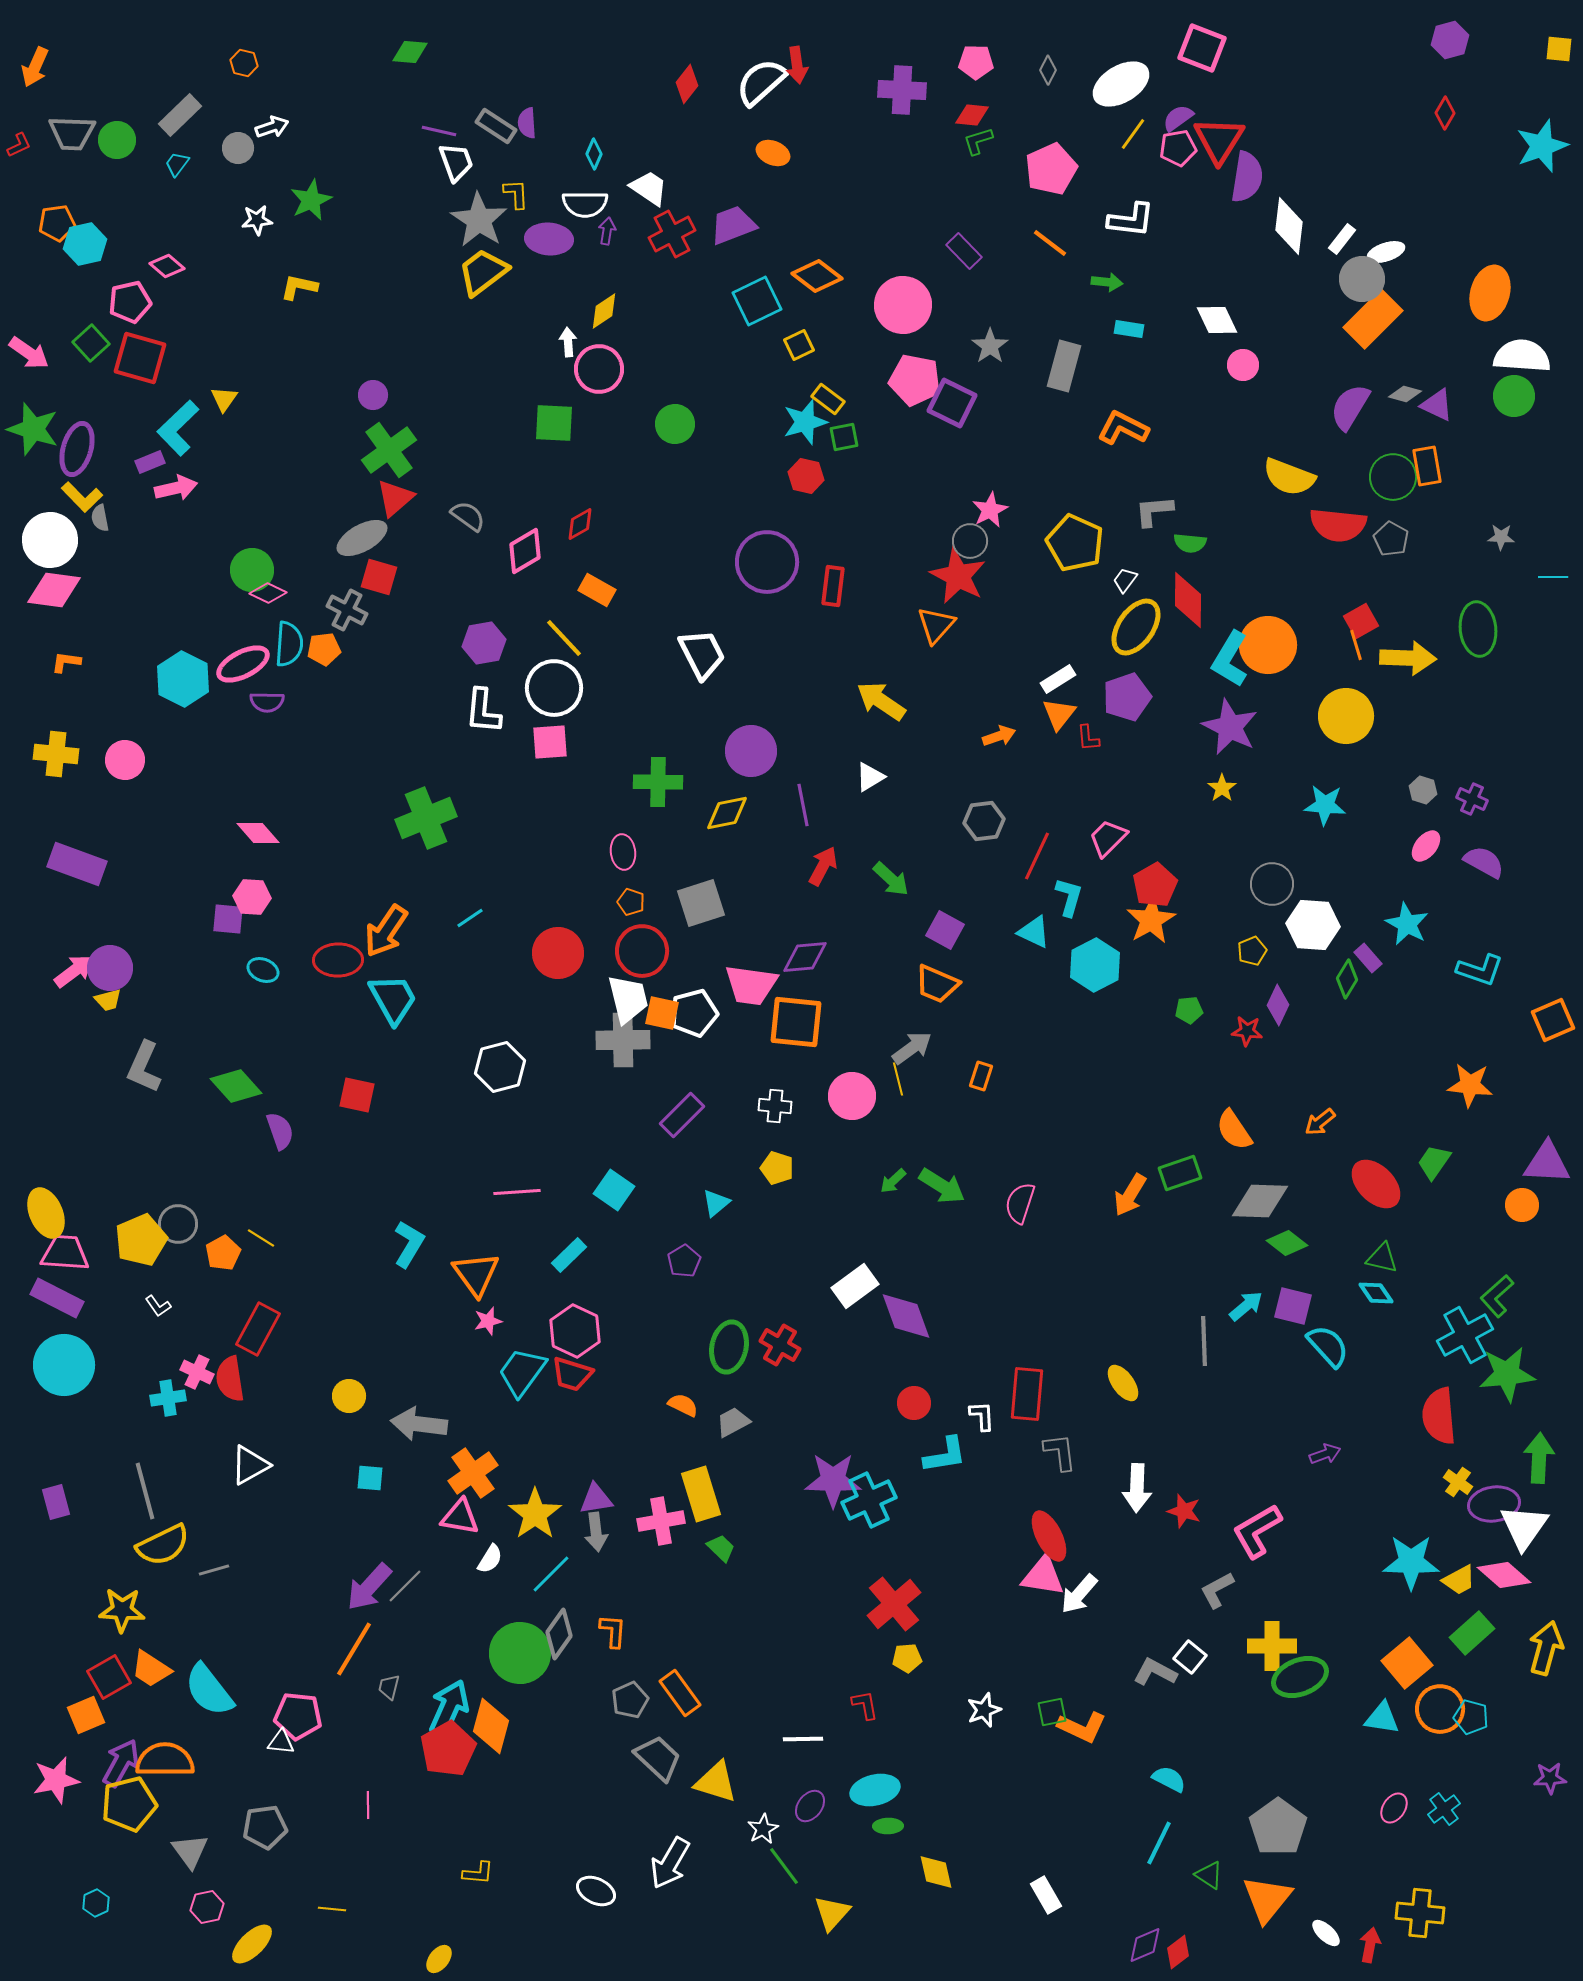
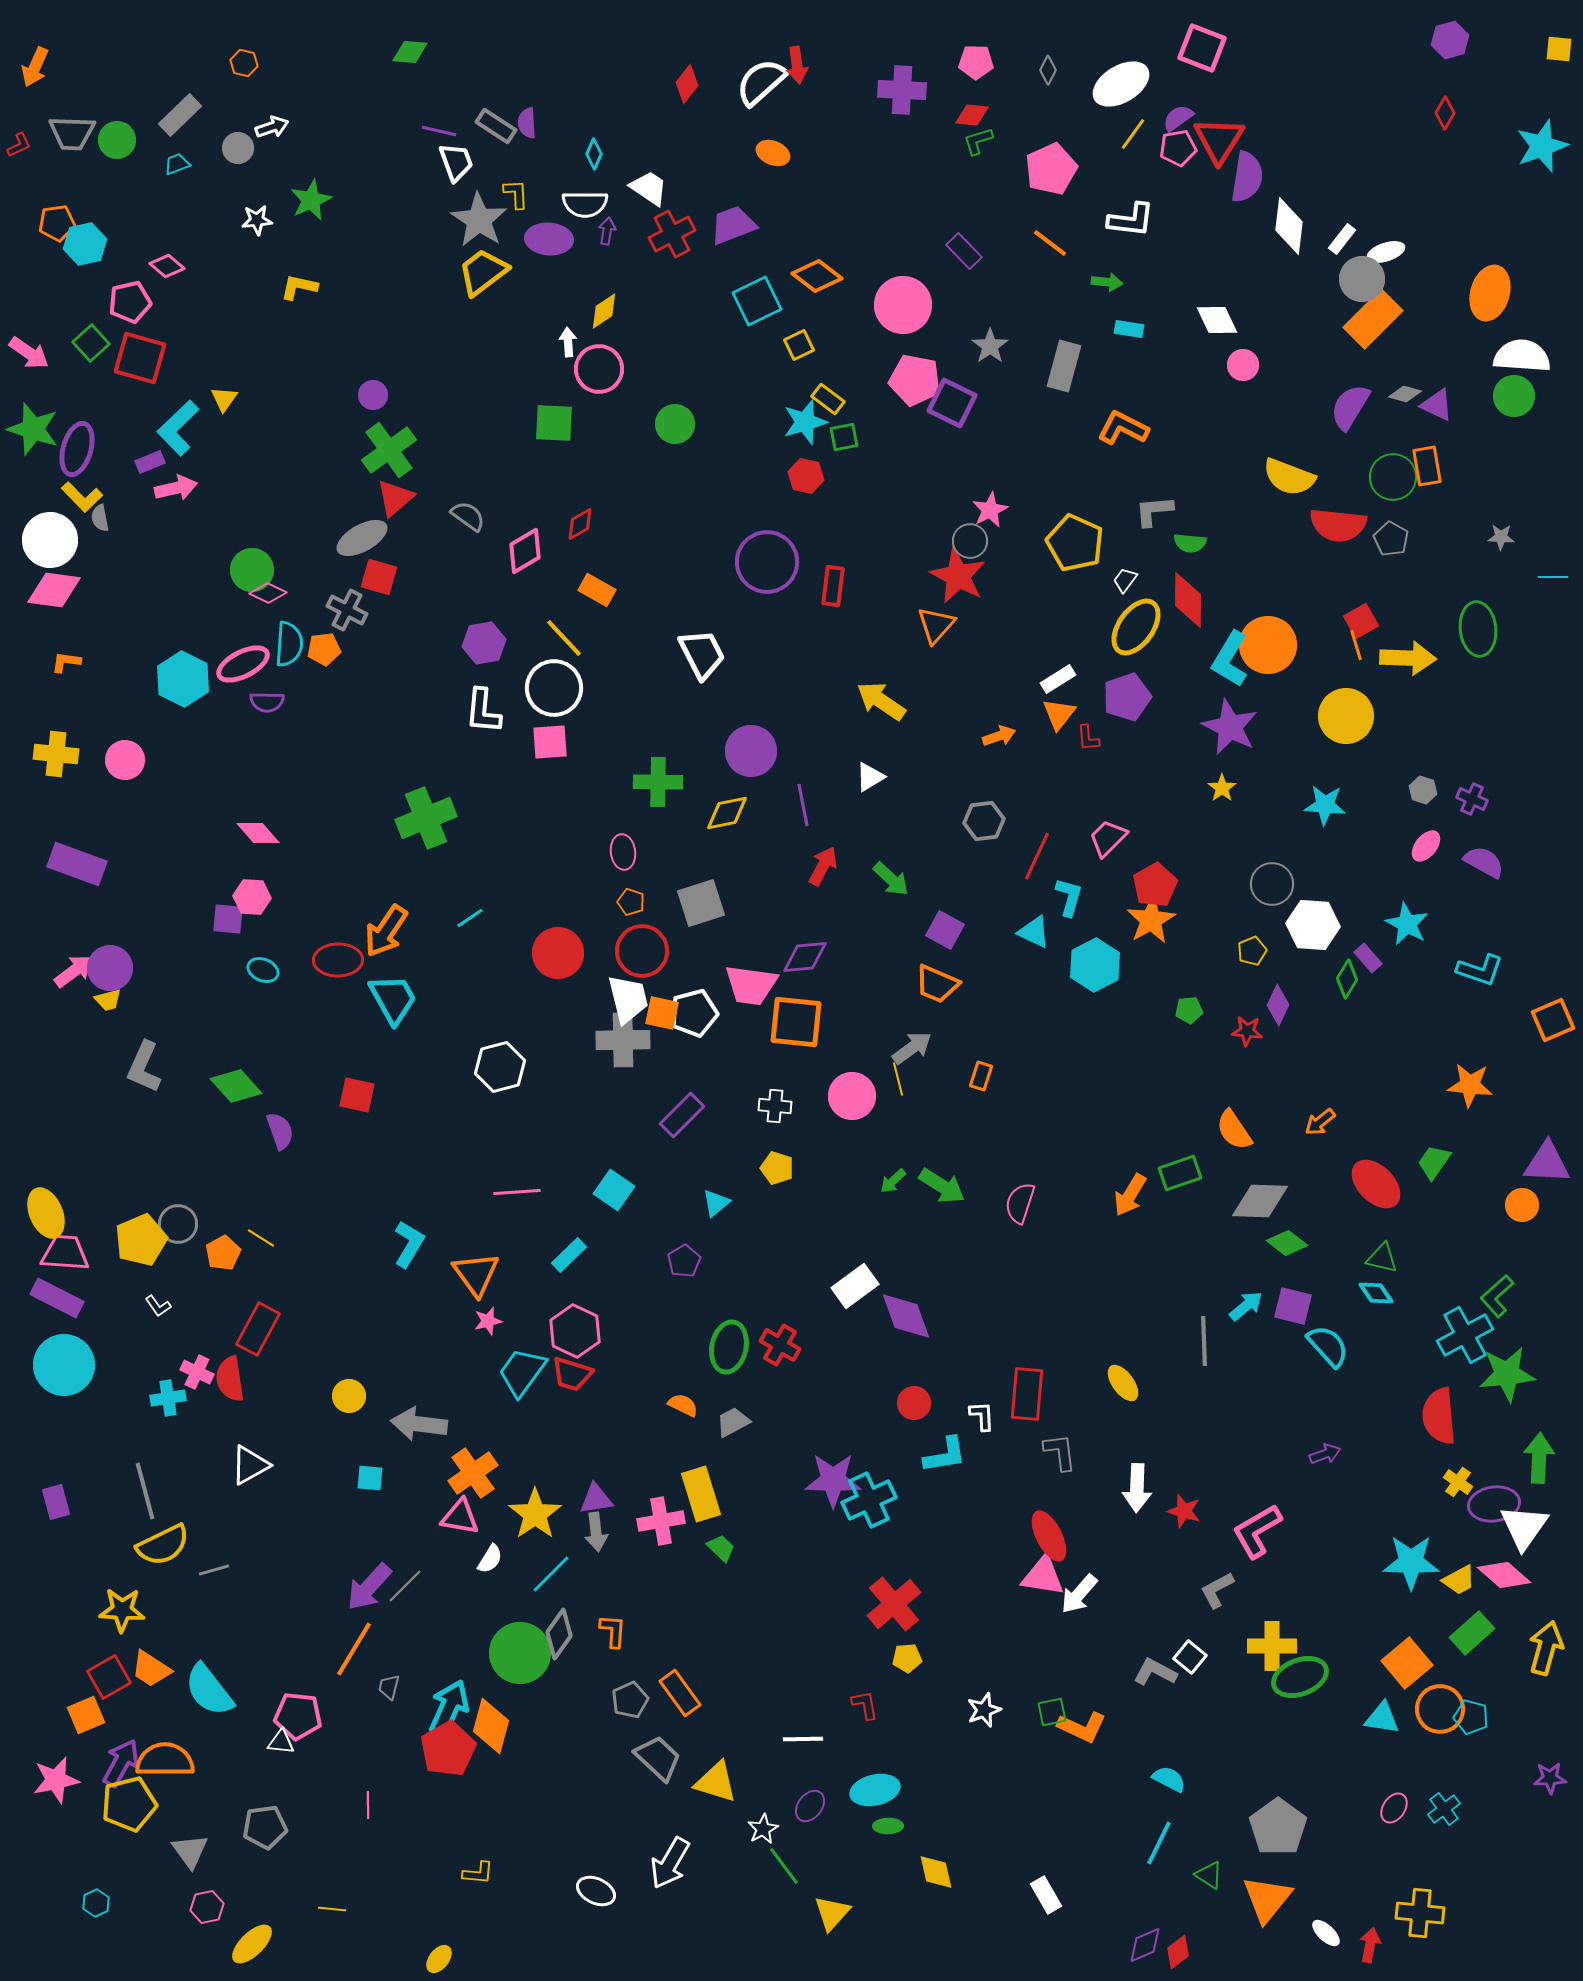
cyan trapezoid at (177, 164): rotated 32 degrees clockwise
